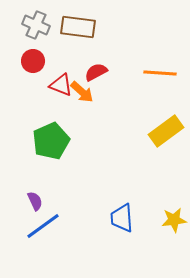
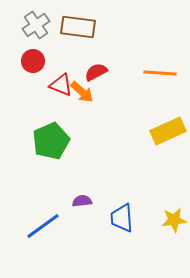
gray cross: rotated 32 degrees clockwise
yellow rectangle: moved 2 px right; rotated 12 degrees clockwise
purple semicircle: moved 47 px right; rotated 72 degrees counterclockwise
